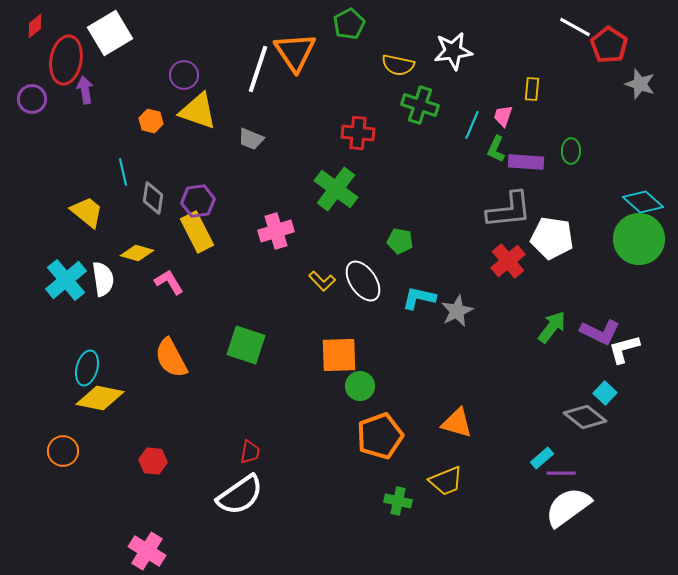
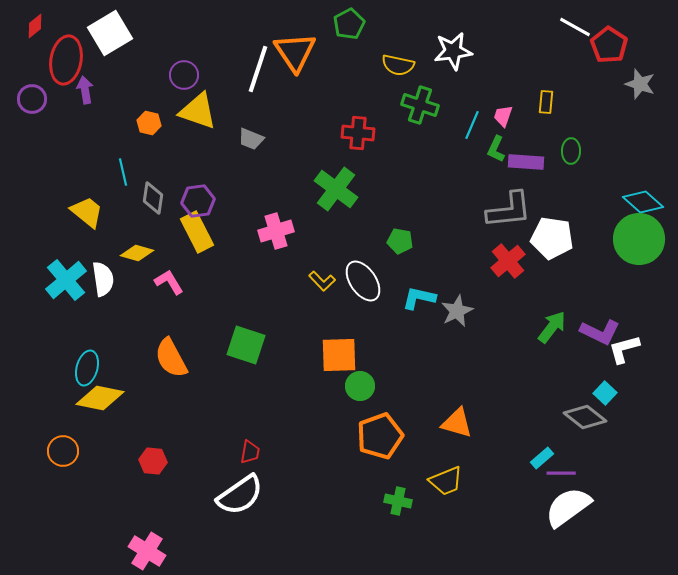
yellow rectangle at (532, 89): moved 14 px right, 13 px down
orange hexagon at (151, 121): moved 2 px left, 2 px down
